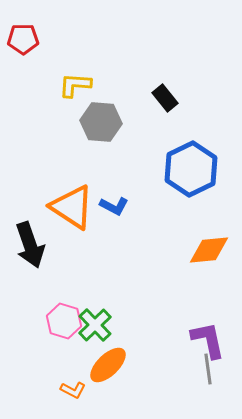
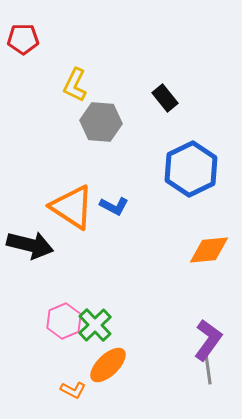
yellow L-shape: rotated 68 degrees counterclockwise
black arrow: rotated 57 degrees counterclockwise
pink hexagon: rotated 20 degrees clockwise
purple L-shape: rotated 48 degrees clockwise
